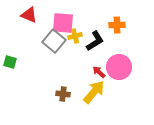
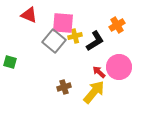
orange cross: rotated 28 degrees counterclockwise
brown cross: moved 1 px right, 7 px up; rotated 24 degrees counterclockwise
